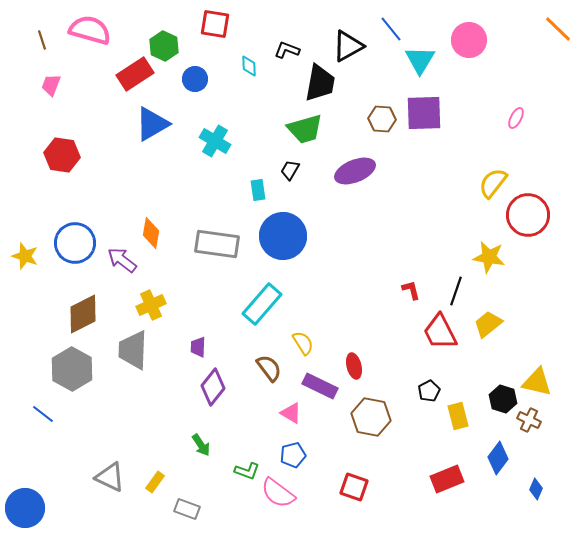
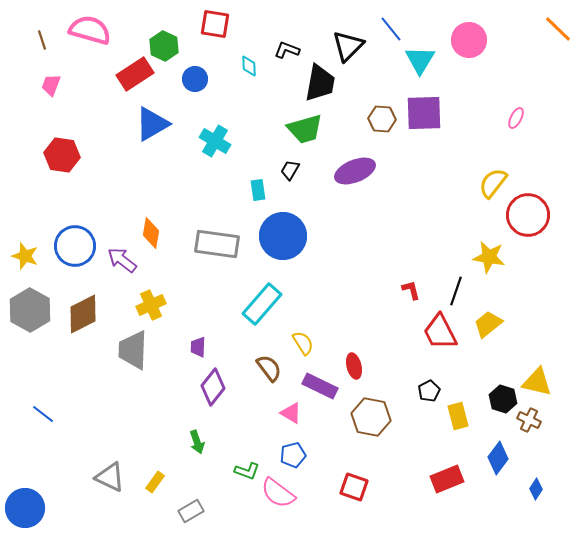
black triangle at (348, 46): rotated 16 degrees counterclockwise
blue circle at (75, 243): moved 3 px down
gray hexagon at (72, 369): moved 42 px left, 59 px up
green arrow at (201, 445): moved 4 px left, 3 px up; rotated 15 degrees clockwise
blue diamond at (536, 489): rotated 10 degrees clockwise
gray rectangle at (187, 509): moved 4 px right, 2 px down; rotated 50 degrees counterclockwise
